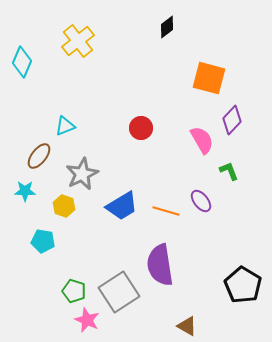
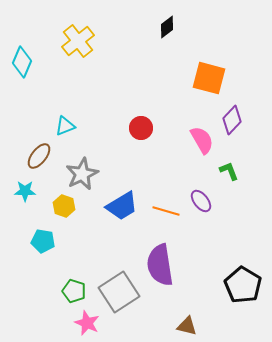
pink star: moved 3 px down
brown triangle: rotated 15 degrees counterclockwise
